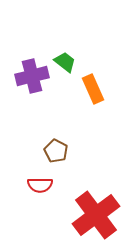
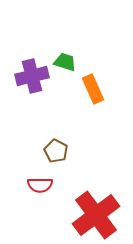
green trapezoid: rotated 20 degrees counterclockwise
